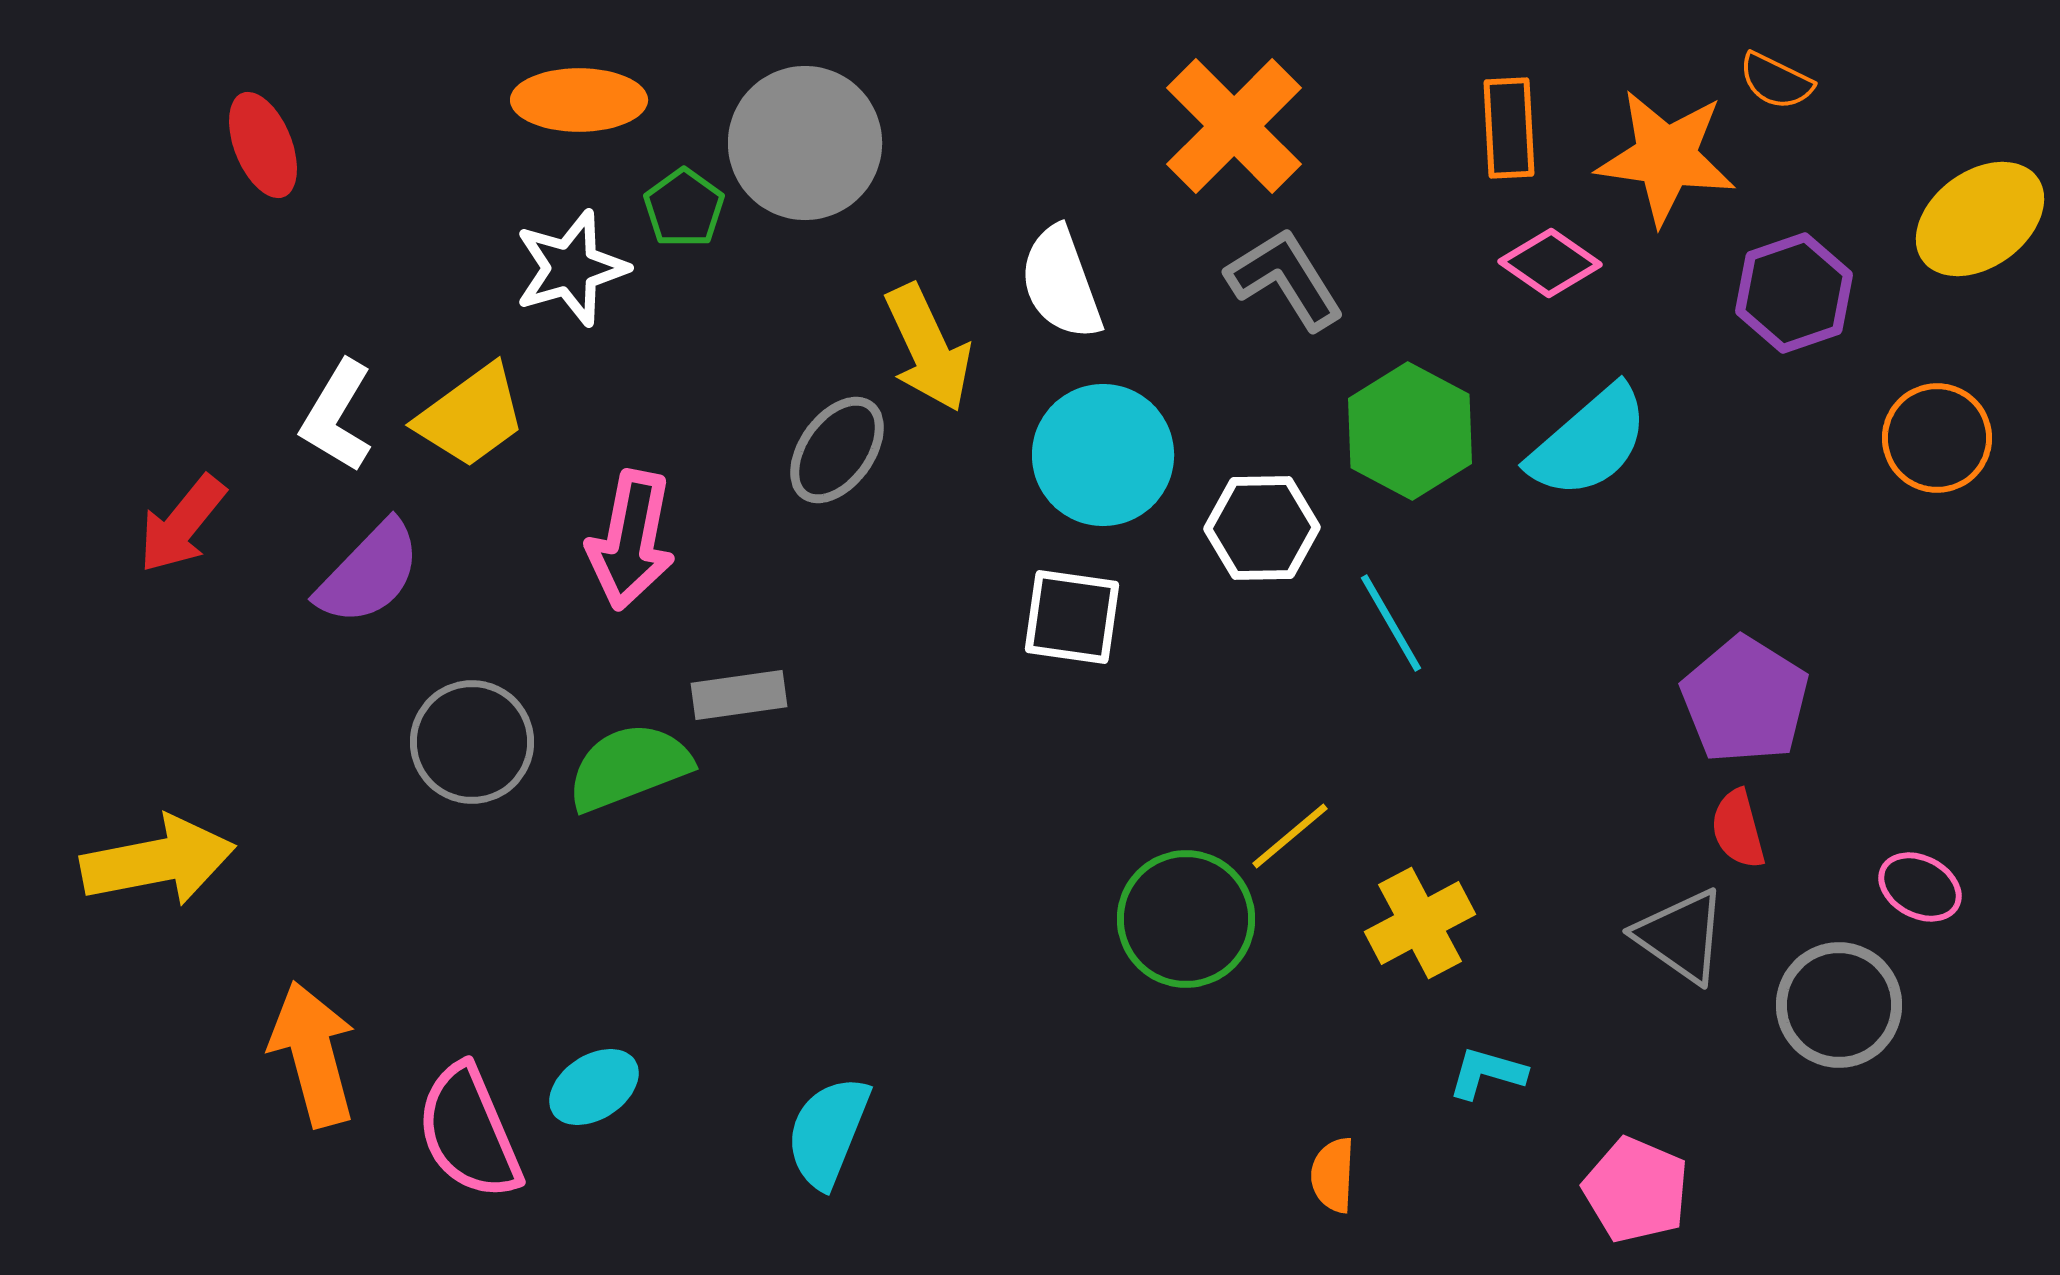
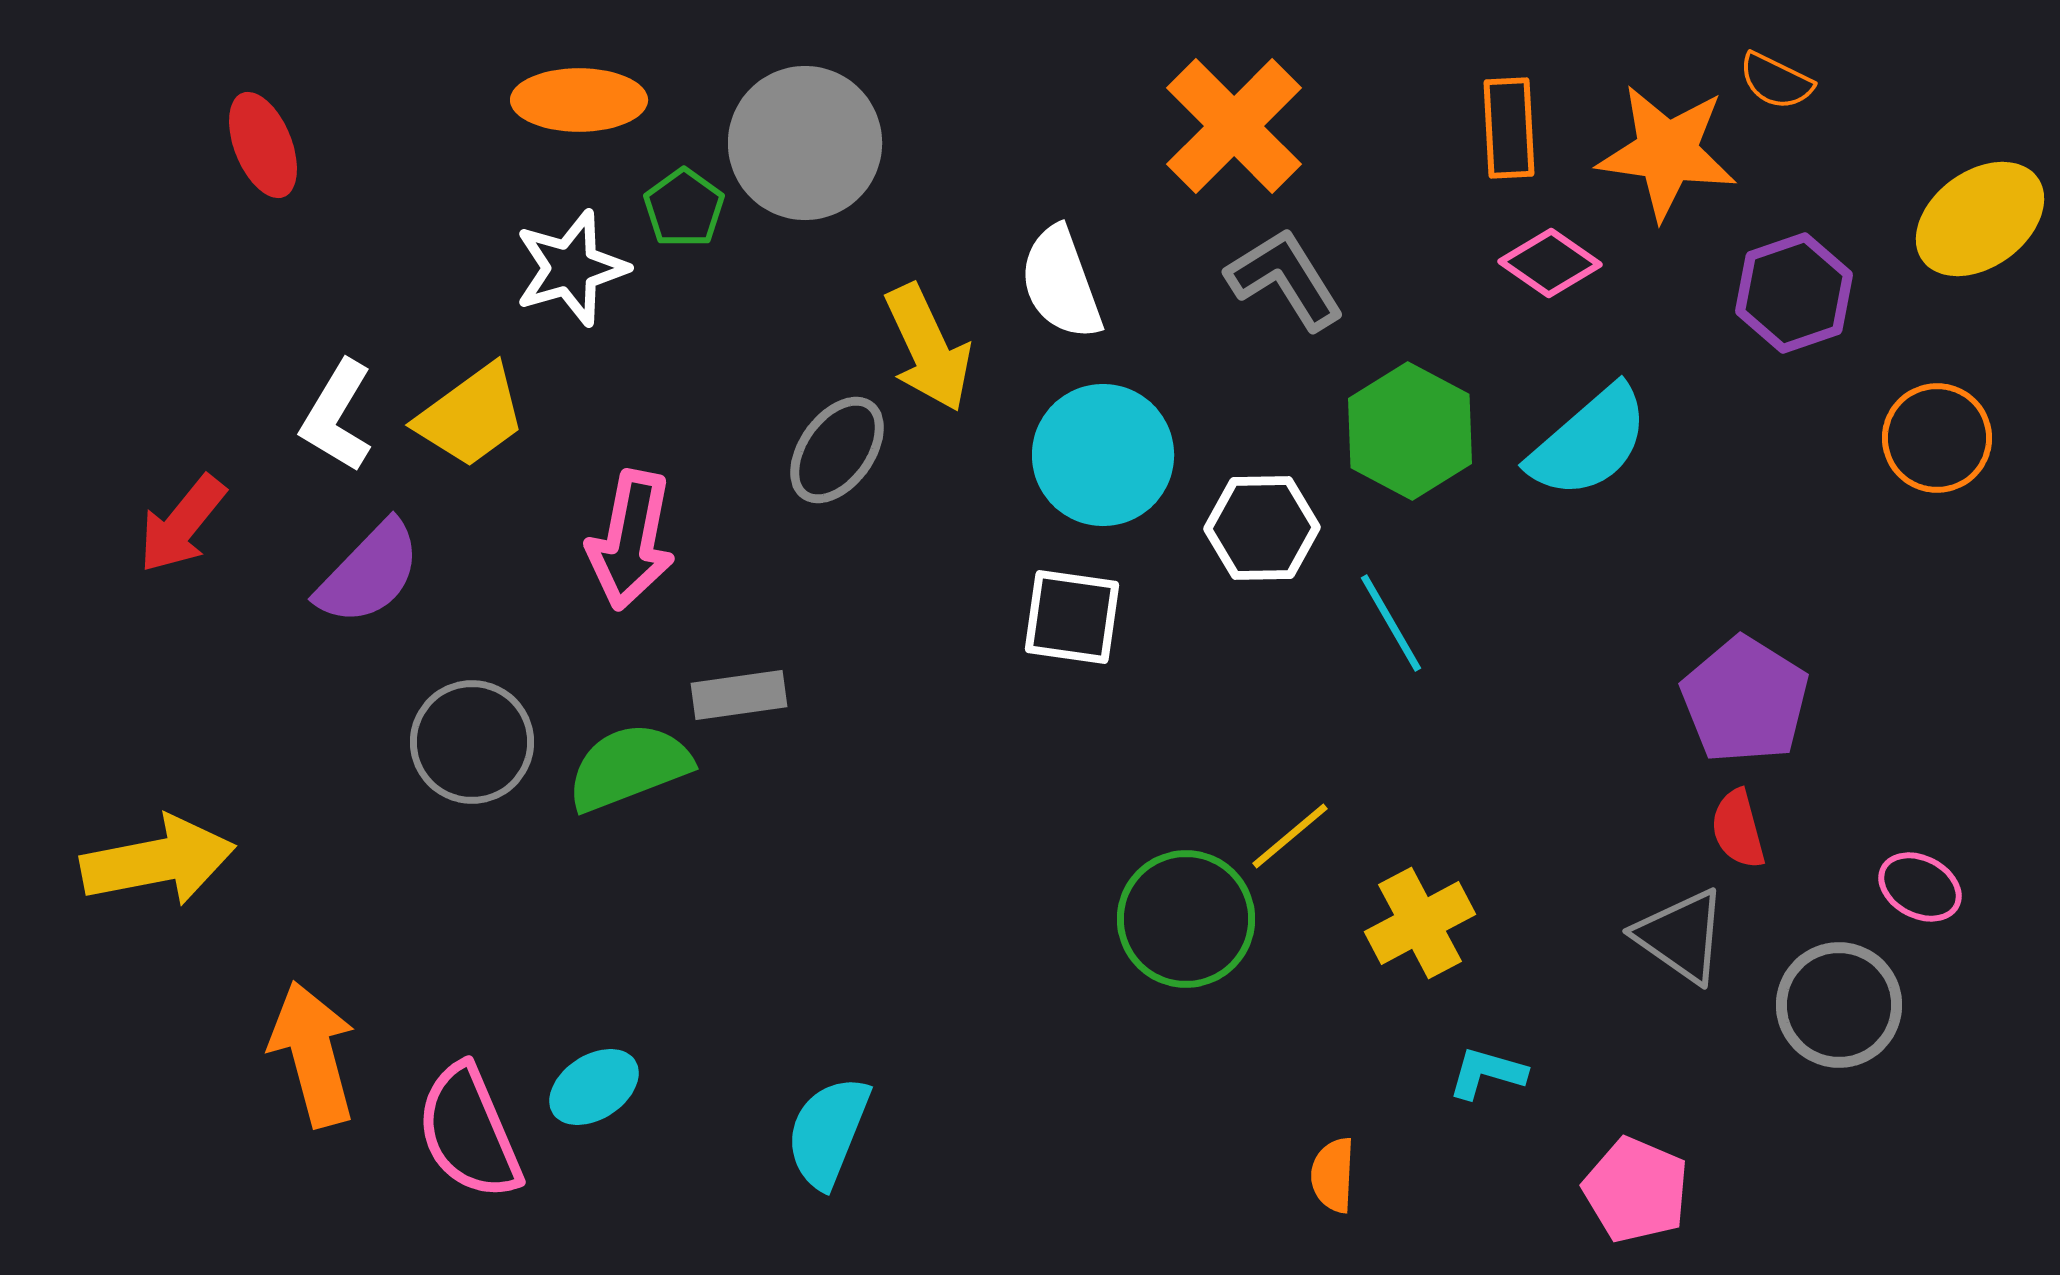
orange star at (1666, 157): moved 1 px right, 5 px up
